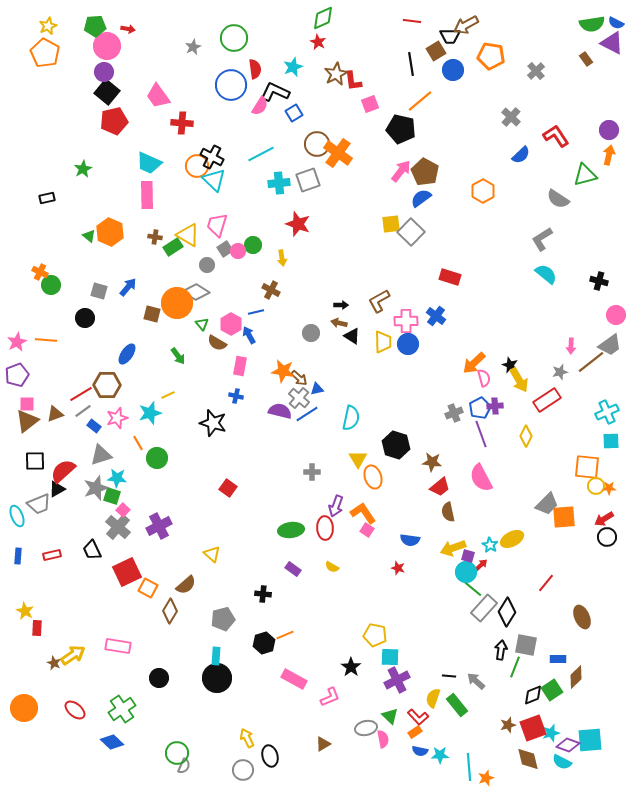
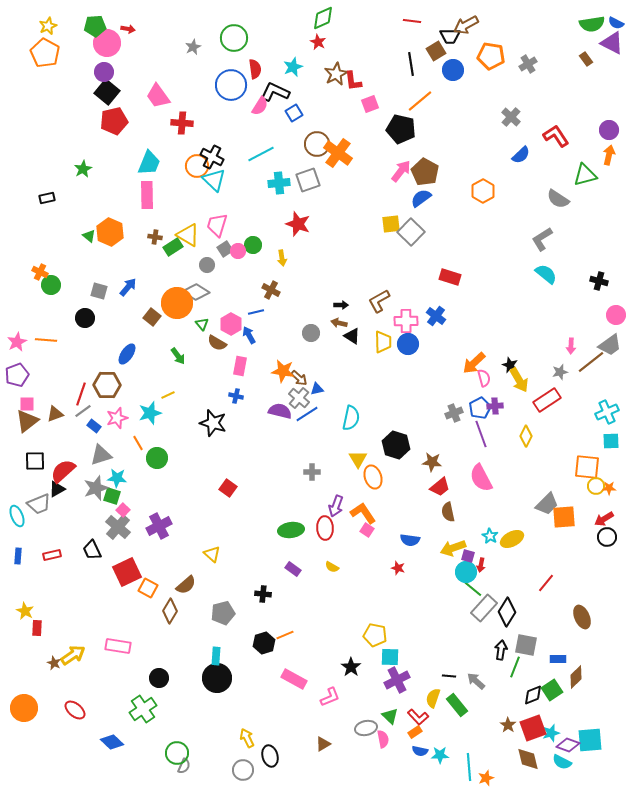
pink circle at (107, 46): moved 3 px up
gray cross at (536, 71): moved 8 px left, 7 px up; rotated 12 degrees clockwise
cyan trapezoid at (149, 163): rotated 92 degrees counterclockwise
brown square at (152, 314): moved 3 px down; rotated 24 degrees clockwise
red line at (81, 394): rotated 40 degrees counterclockwise
cyan star at (490, 545): moved 9 px up
red arrow at (481, 565): rotated 144 degrees clockwise
gray pentagon at (223, 619): moved 6 px up
green cross at (122, 709): moved 21 px right
brown star at (508, 725): rotated 21 degrees counterclockwise
